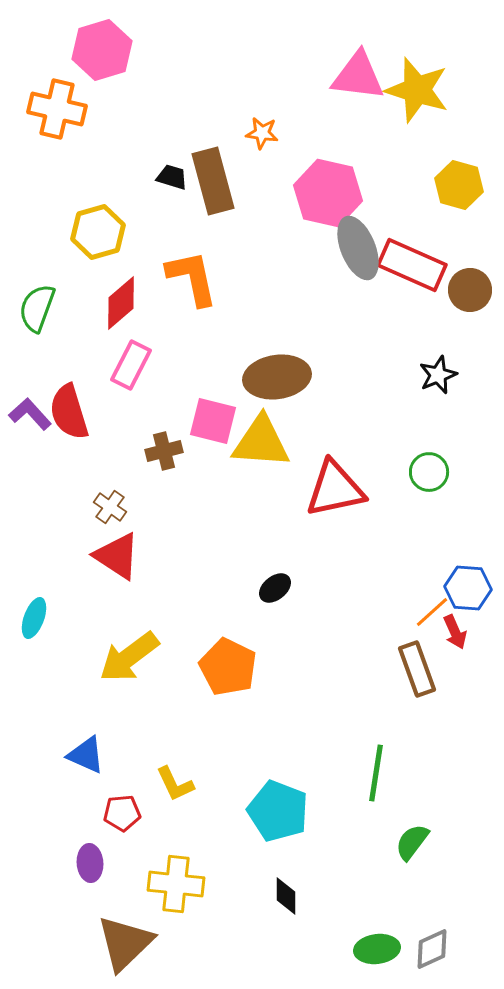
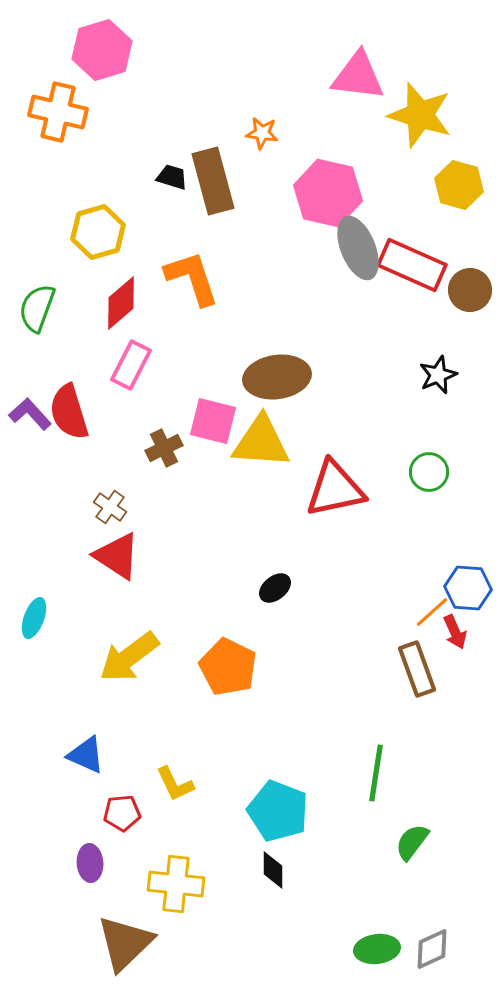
yellow star at (417, 90): moved 3 px right, 25 px down
orange cross at (57, 109): moved 1 px right, 3 px down
orange L-shape at (192, 278): rotated 6 degrees counterclockwise
brown cross at (164, 451): moved 3 px up; rotated 12 degrees counterclockwise
black diamond at (286, 896): moved 13 px left, 26 px up
